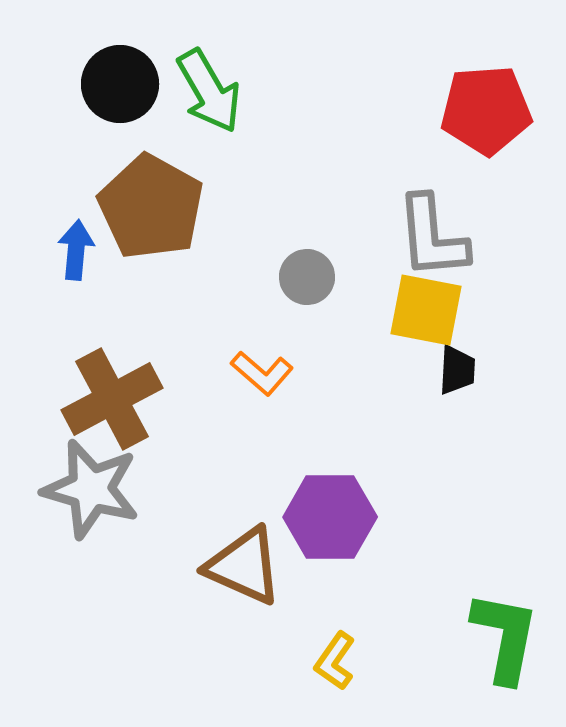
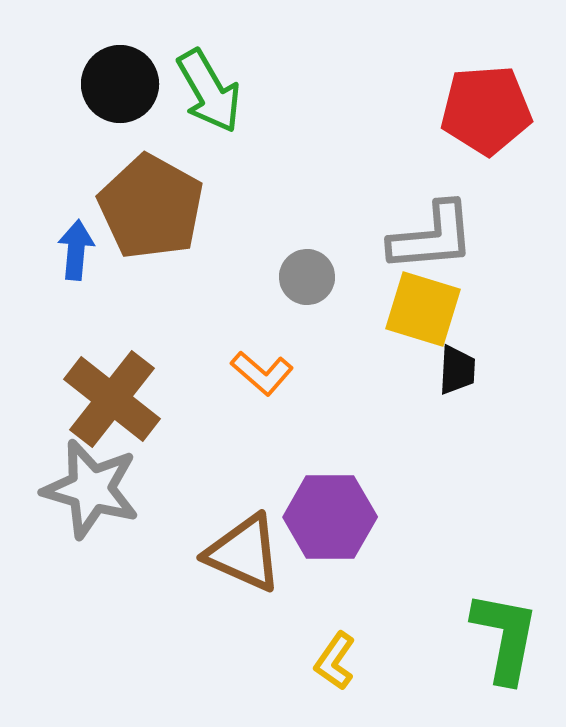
gray L-shape: rotated 90 degrees counterclockwise
yellow square: moved 3 px left, 1 px up; rotated 6 degrees clockwise
brown cross: rotated 24 degrees counterclockwise
brown triangle: moved 13 px up
